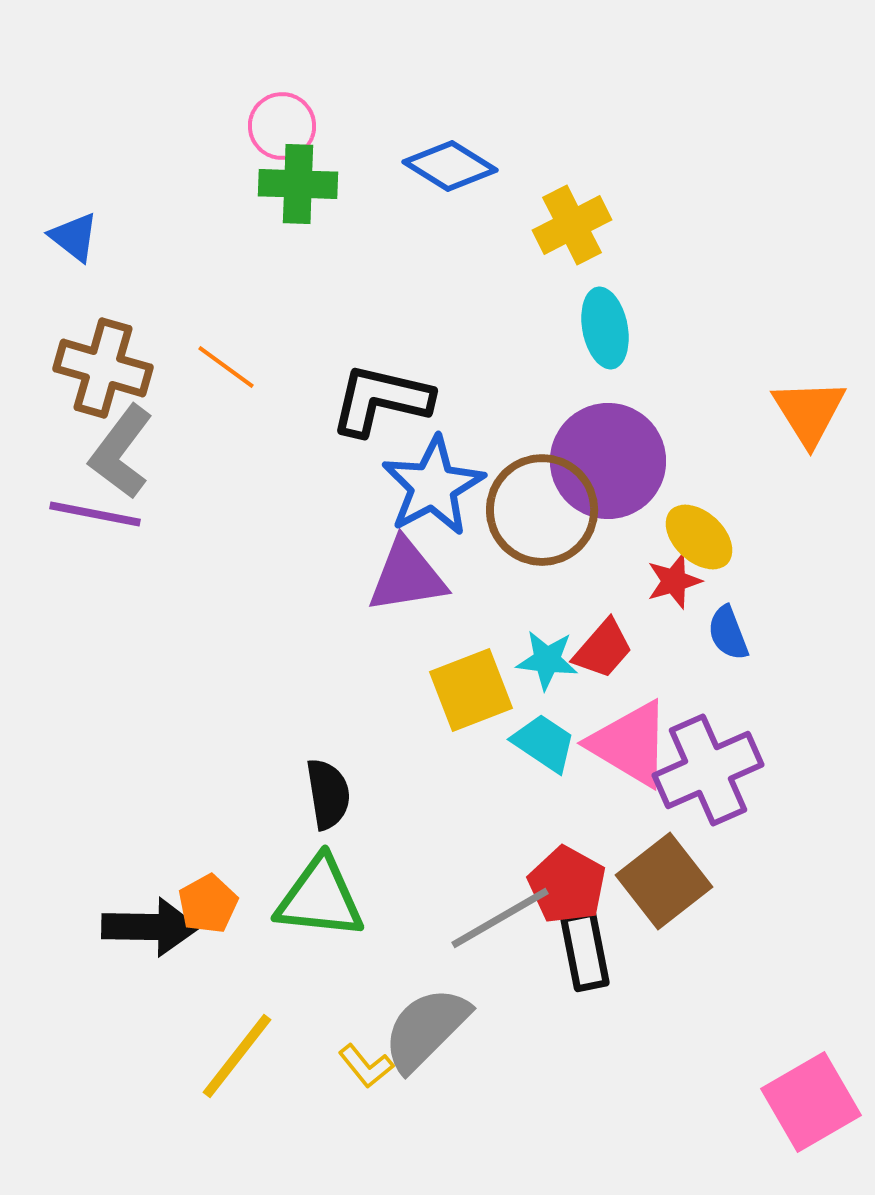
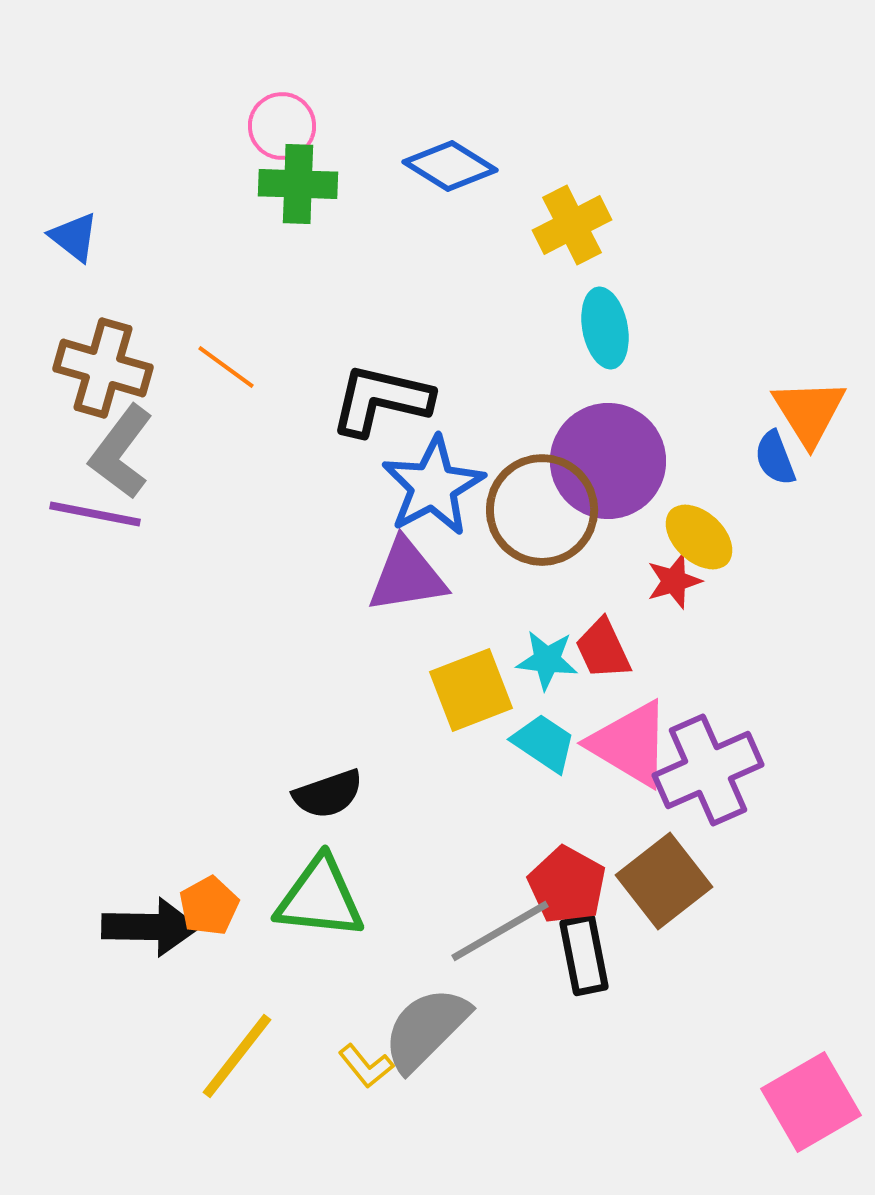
blue semicircle: moved 47 px right, 175 px up
red trapezoid: rotated 114 degrees clockwise
black semicircle: rotated 80 degrees clockwise
orange pentagon: moved 1 px right, 2 px down
gray line: moved 13 px down
black rectangle: moved 1 px left, 4 px down
